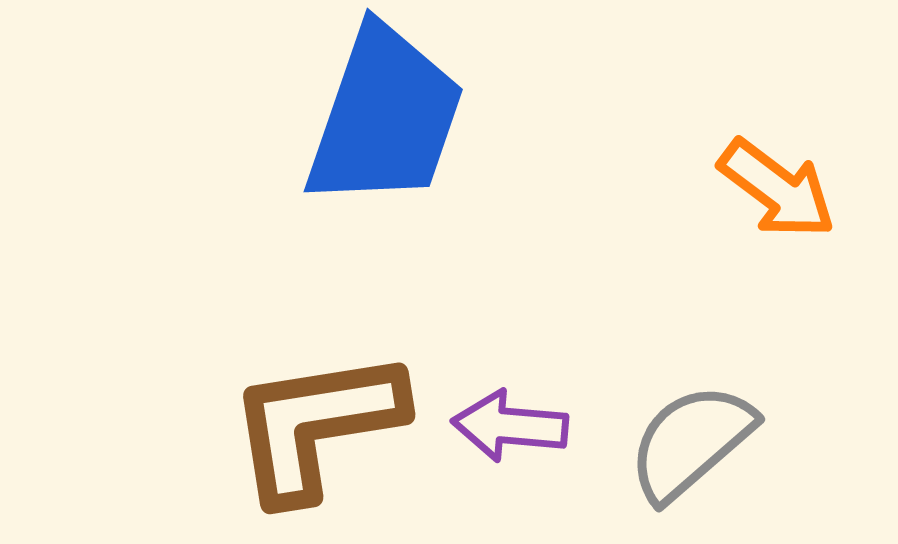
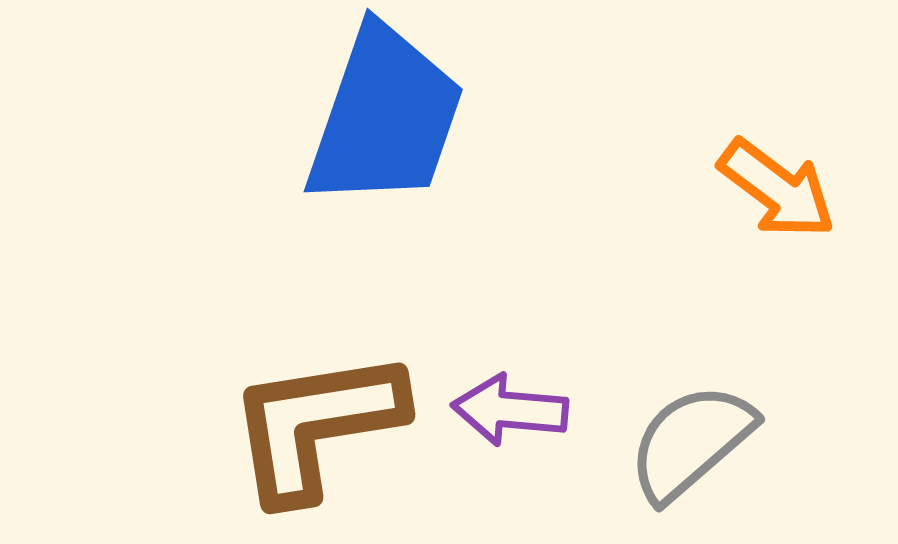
purple arrow: moved 16 px up
